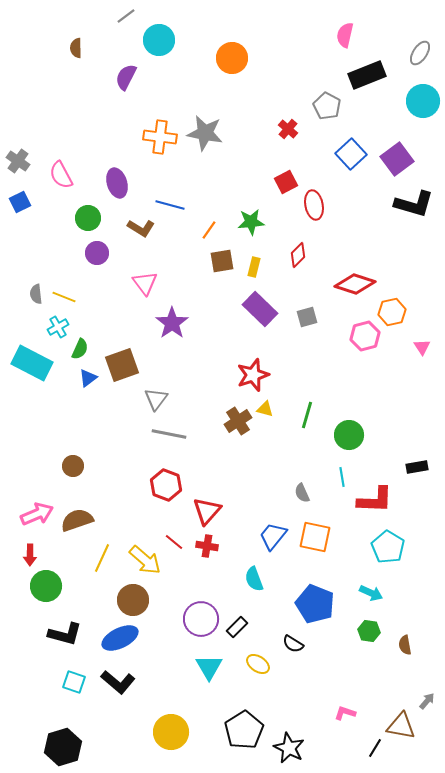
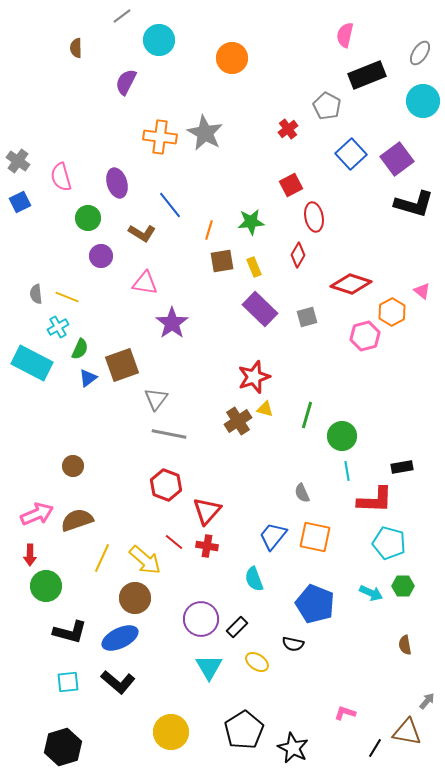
gray line at (126, 16): moved 4 px left
purple semicircle at (126, 77): moved 5 px down
red cross at (288, 129): rotated 12 degrees clockwise
gray star at (205, 133): rotated 18 degrees clockwise
pink semicircle at (61, 175): moved 2 px down; rotated 12 degrees clockwise
red square at (286, 182): moved 5 px right, 3 px down
blue line at (170, 205): rotated 36 degrees clockwise
red ellipse at (314, 205): moved 12 px down
brown L-shape at (141, 228): moved 1 px right, 5 px down
orange line at (209, 230): rotated 18 degrees counterclockwise
purple circle at (97, 253): moved 4 px right, 3 px down
red diamond at (298, 255): rotated 15 degrees counterclockwise
yellow rectangle at (254, 267): rotated 36 degrees counterclockwise
pink triangle at (145, 283): rotated 44 degrees counterclockwise
red diamond at (355, 284): moved 4 px left
yellow line at (64, 297): moved 3 px right
orange hexagon at (392, 312): rotated 16 degrees counterclockwise
pink triangle at (422, 347): moved 56 px up; rotated 18 degrees counterclockwise
red star at (253, 375): moved 1 px right, 2 px down
green circle at (349, 435): moved 7 px left, 1 px down
black rectangle at (417, 467): moved 15 px left
cyan line at (342, 477): moved 5 px right, 6 px up
cyan pentagon at (388, 547): moved 1 px right, 4 px up; rotated 16 degrees counterclockwise
brown circle at (133, 600): moved 2 px right, 2 px up
green hexagon at (369, 631): moved 34 px right, 45 px up; rotated 10 degrees counterclockwise
black L-shape at (65, 634): moved 5 px right, 2 px up
black semicircle at (293, 644): rotated 20 degrees counterclockwise
yellow ellipse at (258, 664): moved 1 px left, 2 px up
cyan square at (74, 682): moved 6 px left; rotated 25 degrees counterclockwise
brown triangle at (401, 726): moved 6 px right, 6 px down
black star at (289, 748): moved 4 px right
